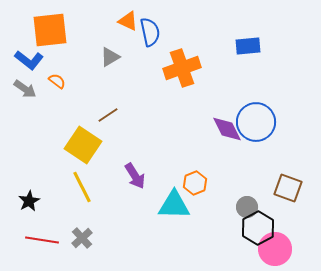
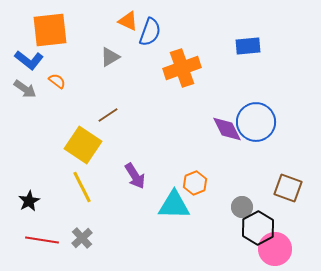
blue semicircle: rotated 32 degrees clockwise
gray circle: moved 5 px left
